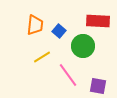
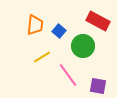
red rectangle: rotated 25 degrees clockwise
